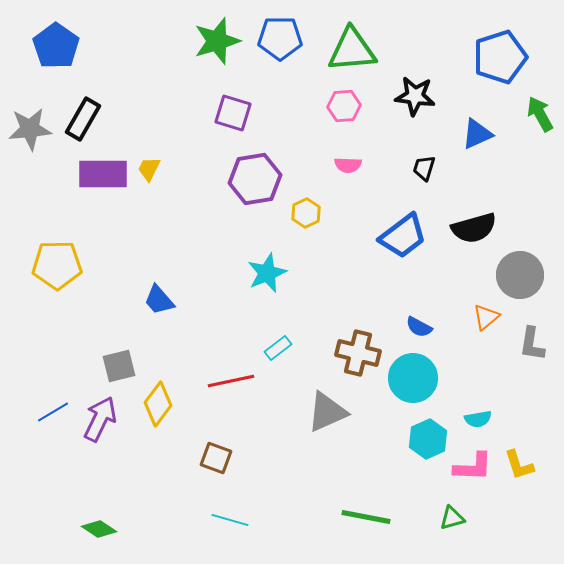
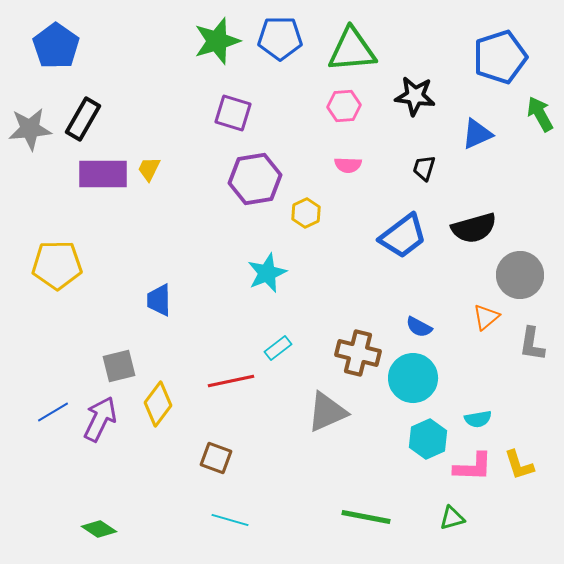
blue trapezoid at (159, 300): rotated 40 degrees clockwise
